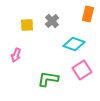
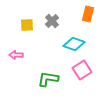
pink arrow: rotated 72 degrees clockwise
